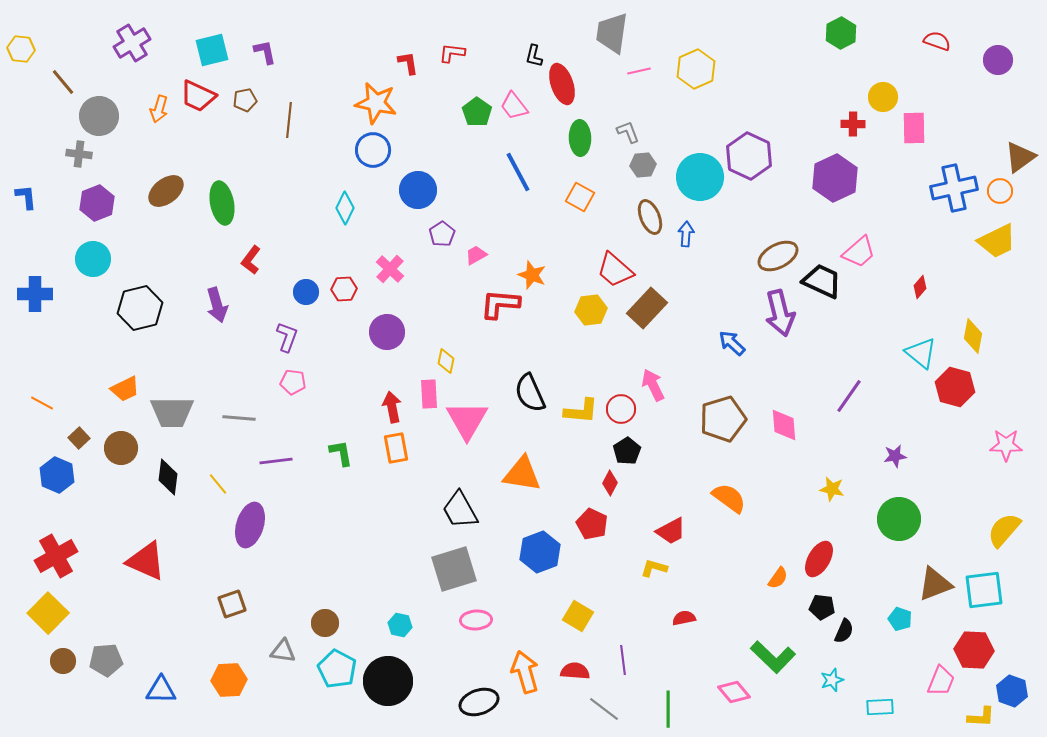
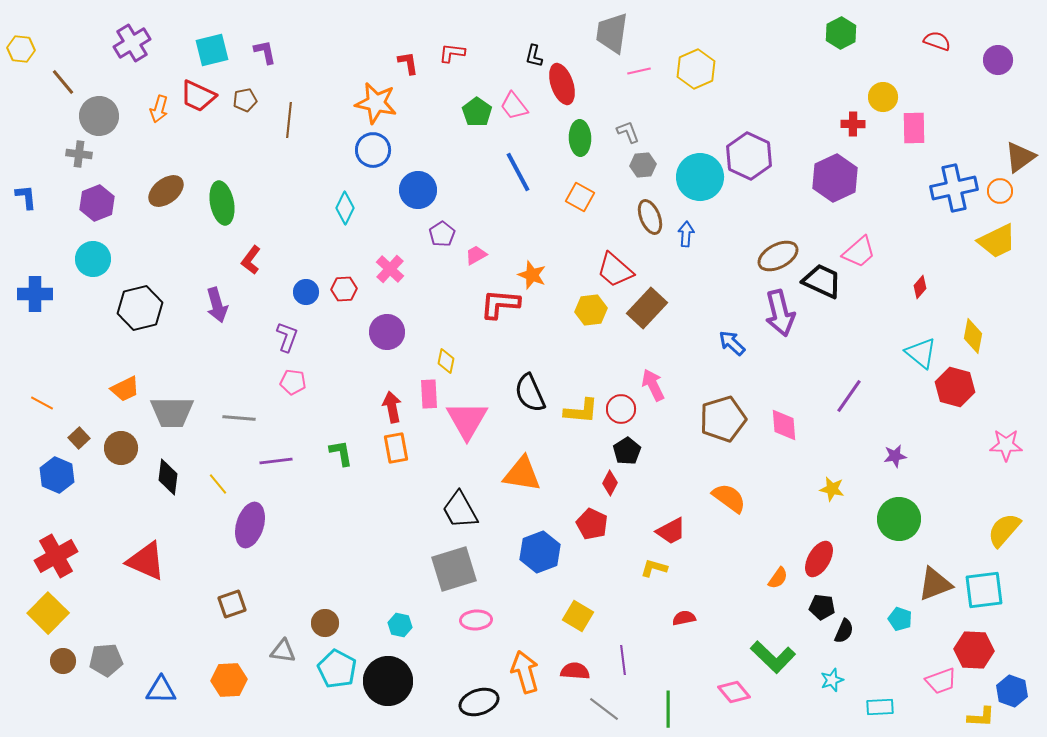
pink trapezoid at (941, 681): rotated 48 degrees clockwise
